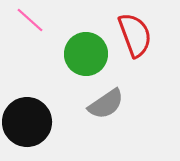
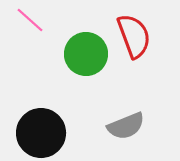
red semicircle: moved 1 px left, 1 px down
gray semicircle: moved 20 px right, 22 px down; rotated 12 degrees clockwise
black circle: moved 14 px right, 11 px down
